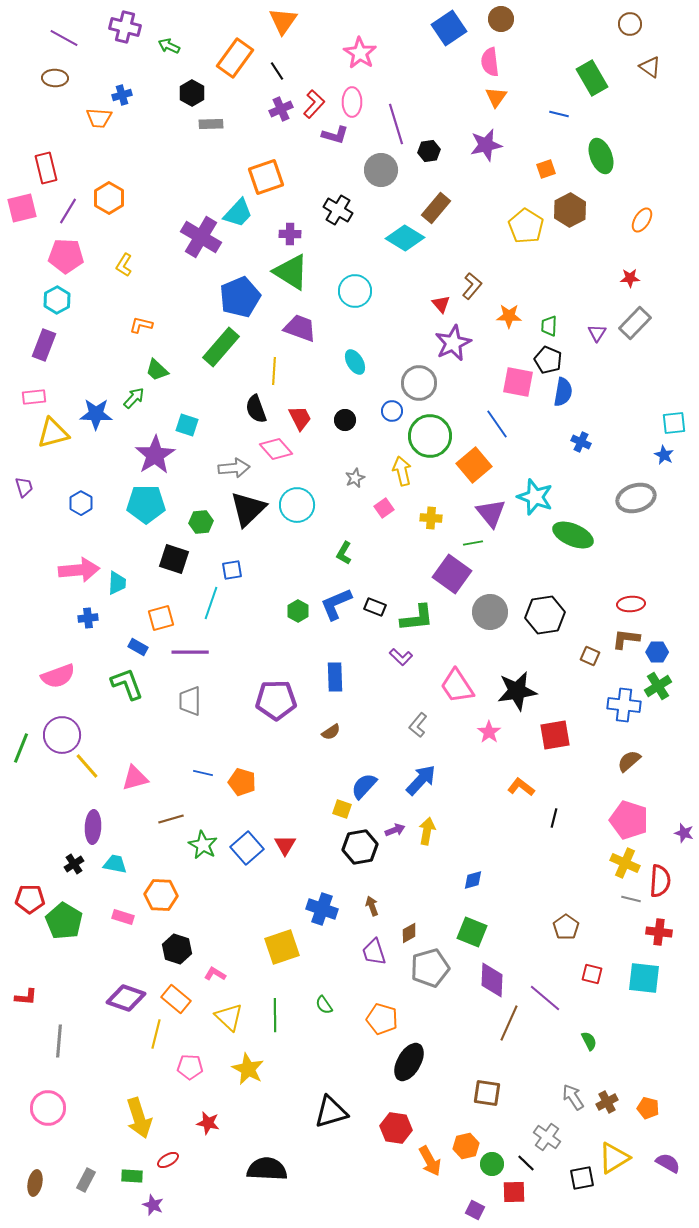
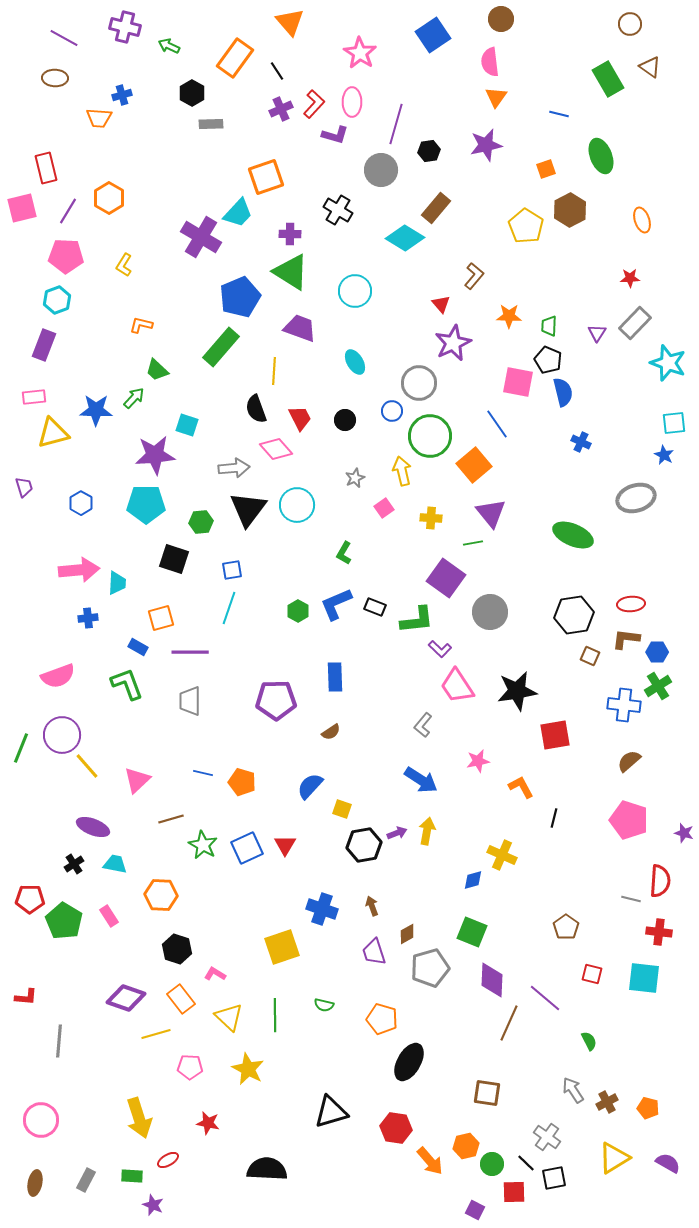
orange triangle at (283, 21): moved 7 px right, 1 px down; rotated 16 degrees counterclockwise
blue square at (449, 28): moved 16 px left, 7 px down
green rectangle at (592, 78): moved 16 px right, 1 px down
purple line at (396, 124): rotated 33 degrees clockwise
orange ellipse at (642, 220): rotated 50 degrees counterclockwise
brown L-shape at (472, 286): moved 2 px right, 10 px up
cyan hexagon at (57, 300): rotated 8 degrees clockwise
blue semicircle at (563, 392): rotated 24 degrees counterclockwise
blue star at (96, 414): moved 4 px up
purple star at (155, 455): rotated 27 degrees clockwise
cyan star at (535, 497): moved 133 px right, 134 px up
black triangle at (248, 509): rotated 9 degrees counterclockwise
purple square at (452, 574): moved 6 px left, 4 px down
cyan line at (211, 603): moved 18 px right, 5 px down
black hexagon at (545, 615): moved 29 px right
green L-shape at (417, 618): moved 2 px down
purple L-shape at (401, 657): moved 39 px right, 8 px up
gray L-shape at (418, 725): moved 5 px right
pink star at (489, 732): moved 11 px left, 29 px down; rotated 25 degrees clockwise
pink triangle at (135, 778): moved 2 px right, 2 px down; rotated 28 degrees counterclockwise
blue arrow at (421, 780): rotated 80 degrees clockwise
blue semicircle at (364, 786): moved 54 px left
orange L-shape at (521, 787): rotated 24 degrees clockwise
purple ellipse at (93, 827): rotated 72 degrees counterclockwise
purple arrow at (395, 830): moved 2 px right, 3 px down
black hexagon at (360, 847): moved 4 px right, 2 px up
blue square at (247, 848): rotated 16 degrees clockwise
yellow cross at (625, 863): moved 123 px left, 8 px up
pink rectangle at (123, 917): moved 14 px left, 1 px up; rotated 40 degrees clockwise
brown diamond at (409, 933): moved 2 px left, 1 px down
orange rectangle at (176, 999): moved 5 px right; rotated 12 degrees clockwise
green semicircle at (324, 1005): rotated 42 degrees counterclockwise
yellow line at (156, 1034): rotated 60 degrees clockwise
gray arrow at (573, 1097): moved 7 px up
pink circle at (48, 1108): moved 7 px left, 12 px down
orange arrow at (430, 1161): rotated 12 degrees counterclockwise
black square at (582, 1178): moved 28 px left
